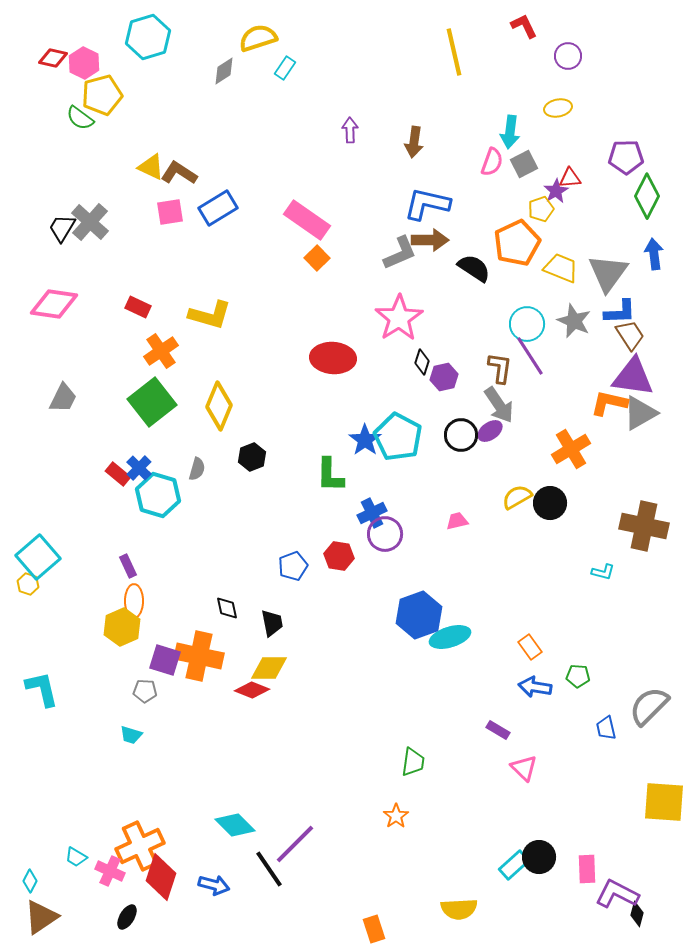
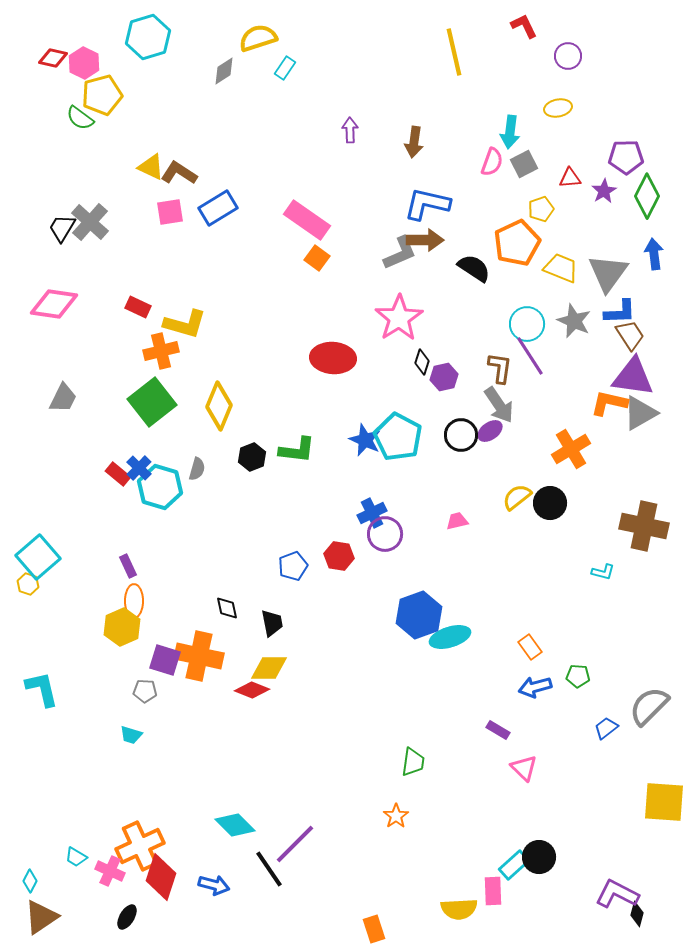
purple star at (556, 191): moved 48 px right
brown arrow at (430, 240): moved 5 px left
orange square at (317, 258): rotated 10 degrees counterclockwise
yellow L-shape at (210, 315): moved 25 px left, 9 px down
orange cross at (161, 351): rotated 20 degrees clockwise
blue star at (365, 440): rotated 12 degrees counterclockwise
green L-shape at (330, 475): moved 33 px left, 25 px up; rotated 84 degrees counterclockwise
cyan hexagon at (158, 495): moved 2 px right, 8 px up
yellow semicircle at (517, 497): rotated 8 degrees counterclockwise
blue arrow at (535, 687): rotated 24 degrees counterclockwise
blue trapezoid at (606, 728): rotated 65 degrees clockwise
pink rectangle at (587, 869): moved 94 px left, 22 px down
